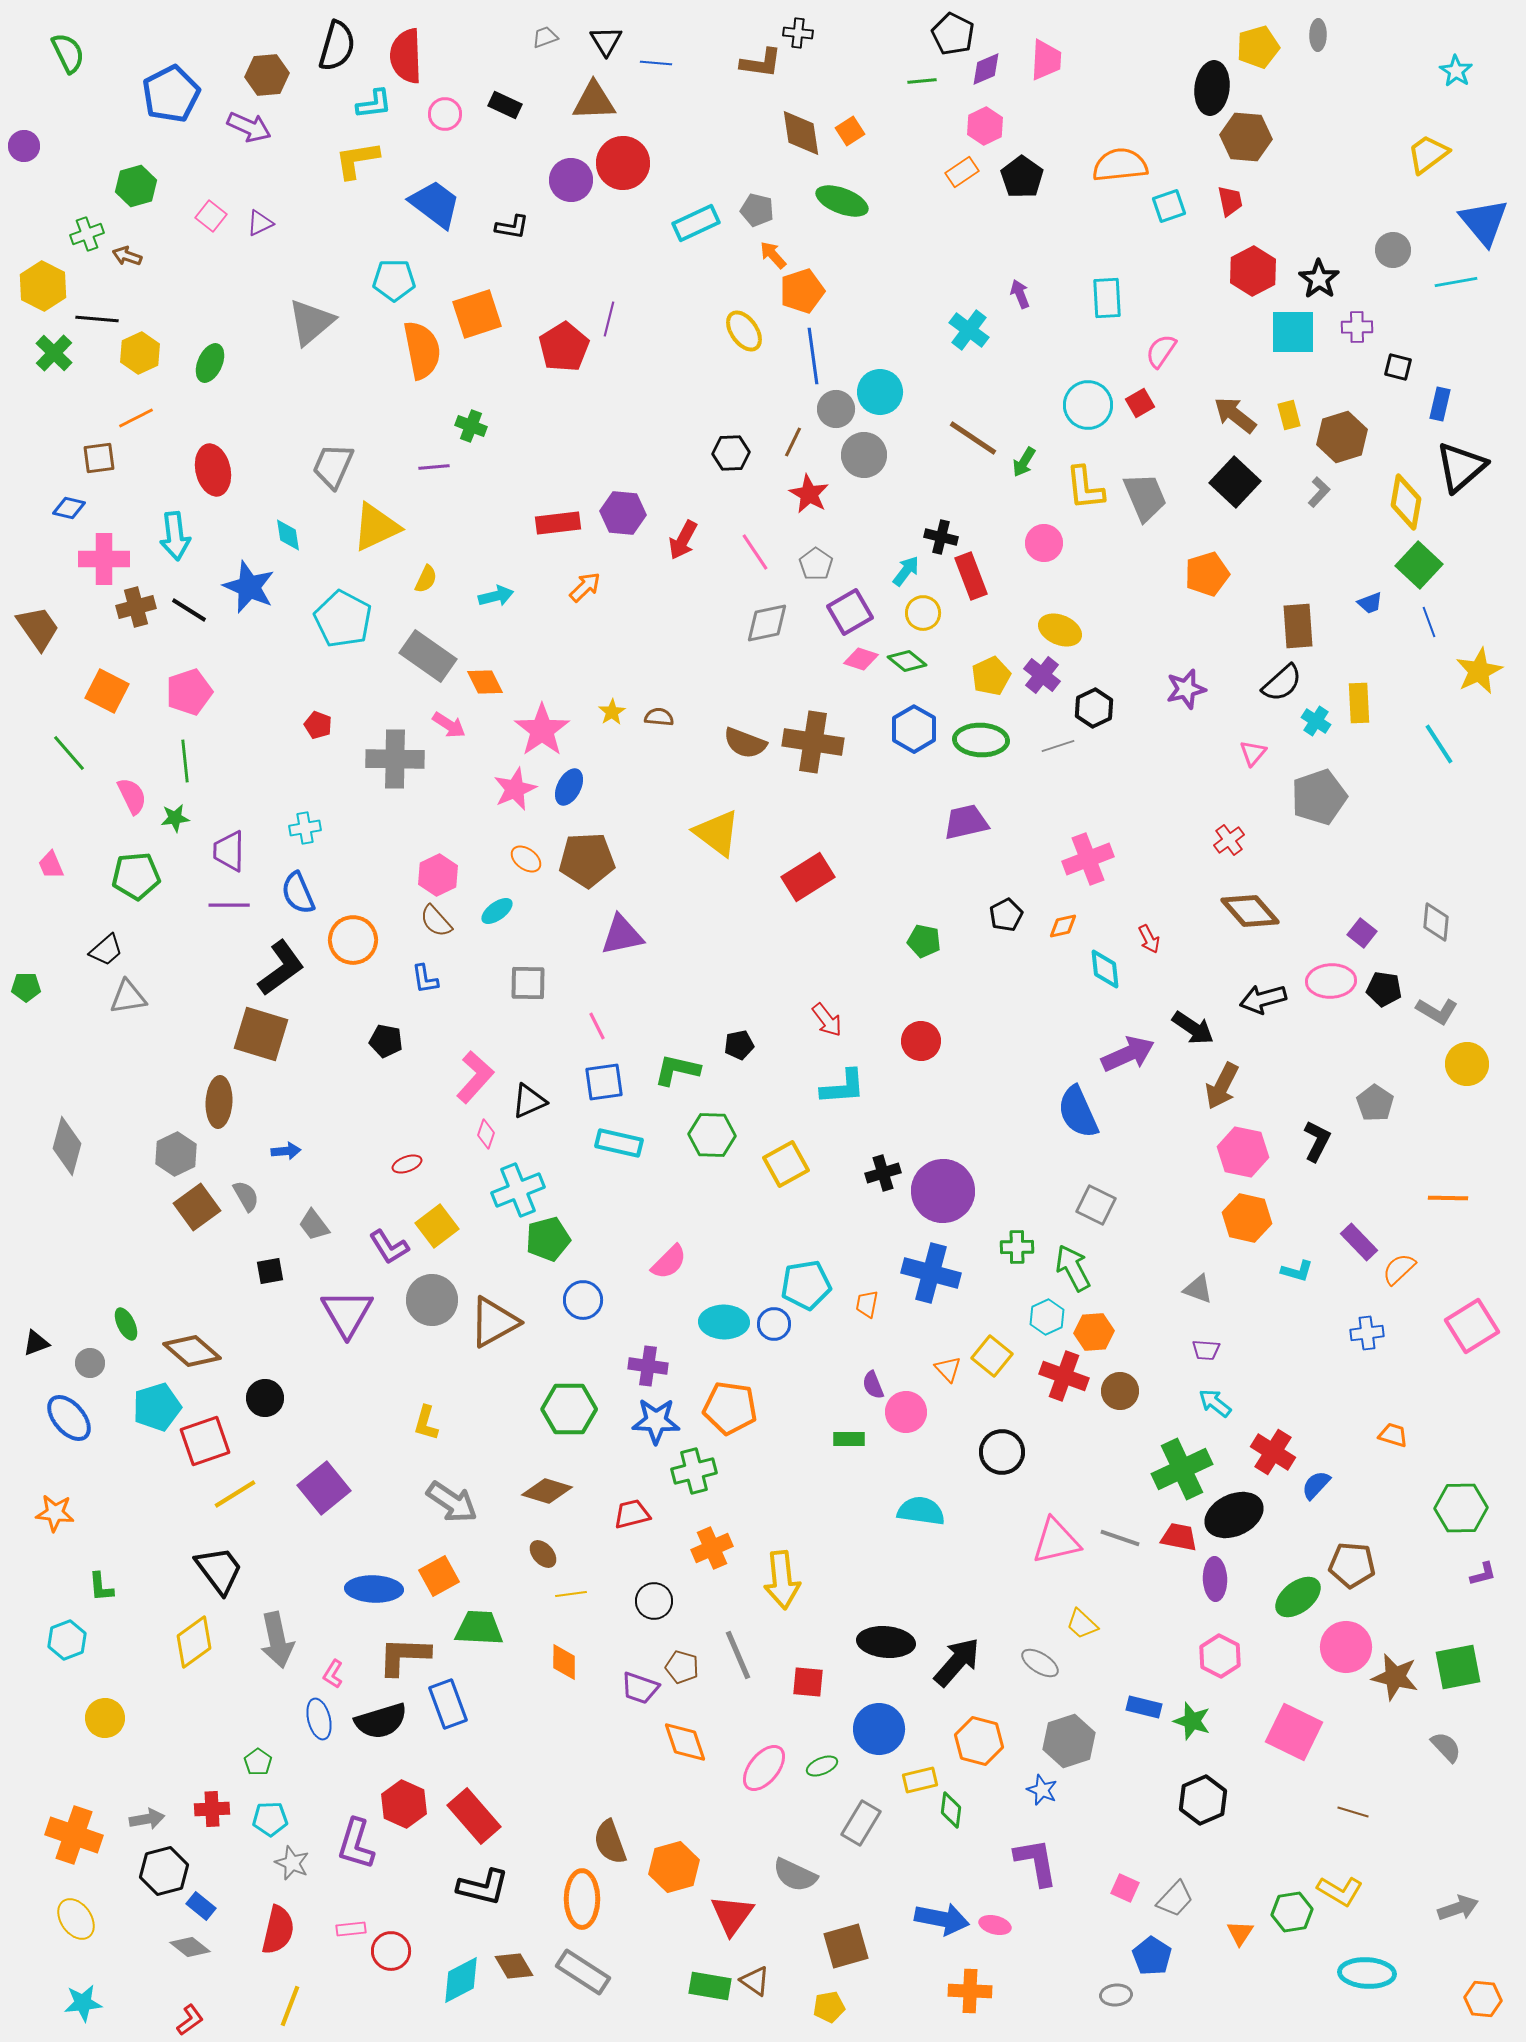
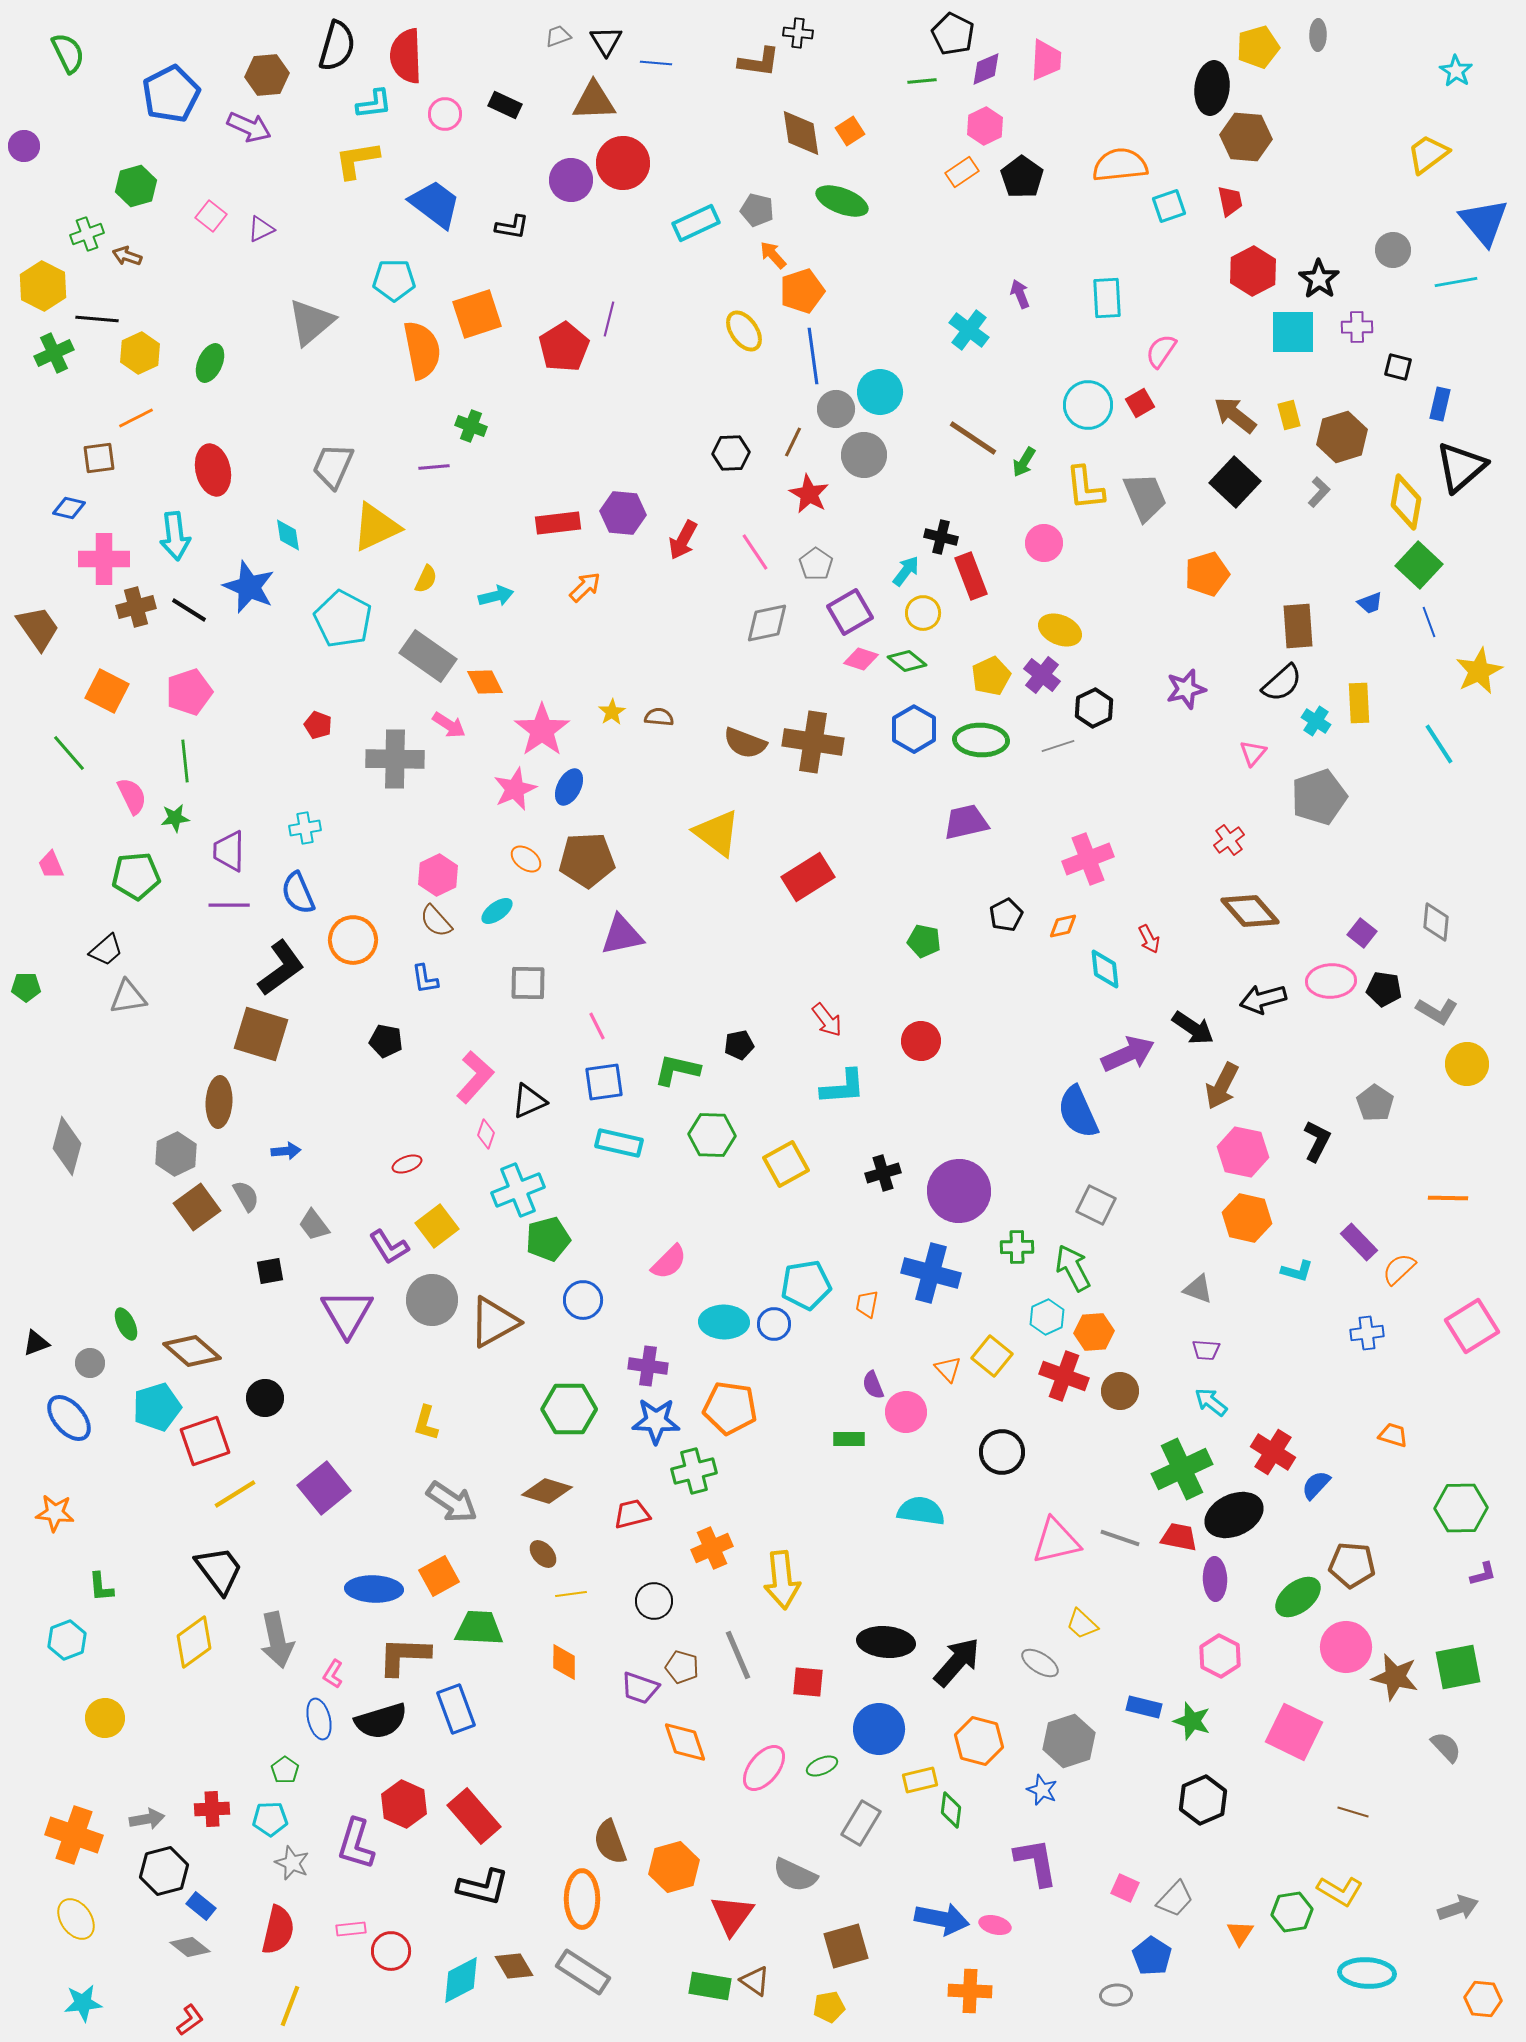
gray trapezoid at (545, 37): moved 13 px right, 1 px up
brown L-shape at (761, 63): moved 2 px left, 1 px up
purple triangle at (260, 223): moved 1 px right, 6 px down
green cross at (54, 353): rotated 21 degrees clockwise
purple circle at (943, 1191): moved 16 px right
cyan arrow at (1215, 1403): moved 4 px left, 1 px up
blue rectangle at (448, 1704): moved 8 px right, 5 px down
green pentagon at (258, 1762): moved 27 px right, 8 px down
